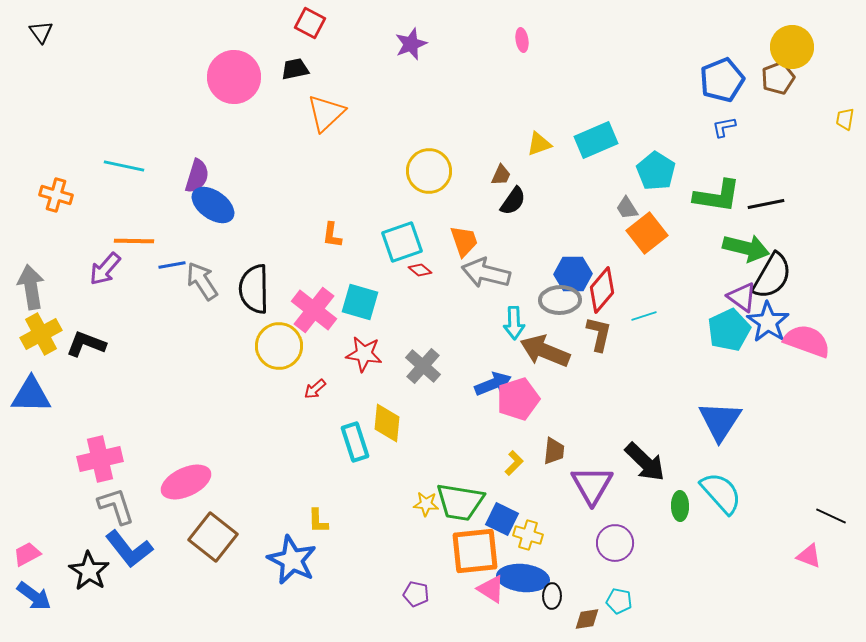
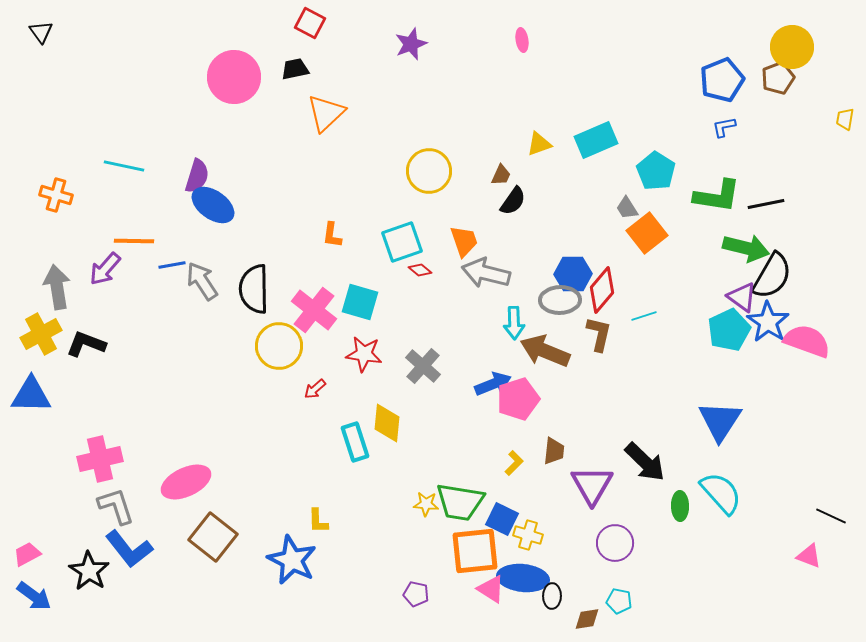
gray arrow at (31, 287): moved 26 px right
